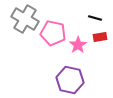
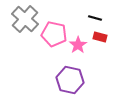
gray cross: rotated 12 degrees clockwise
pink pentagon: moved 1 px right, 1 px down
red rectangle: rotated 24 degrees clockwise
